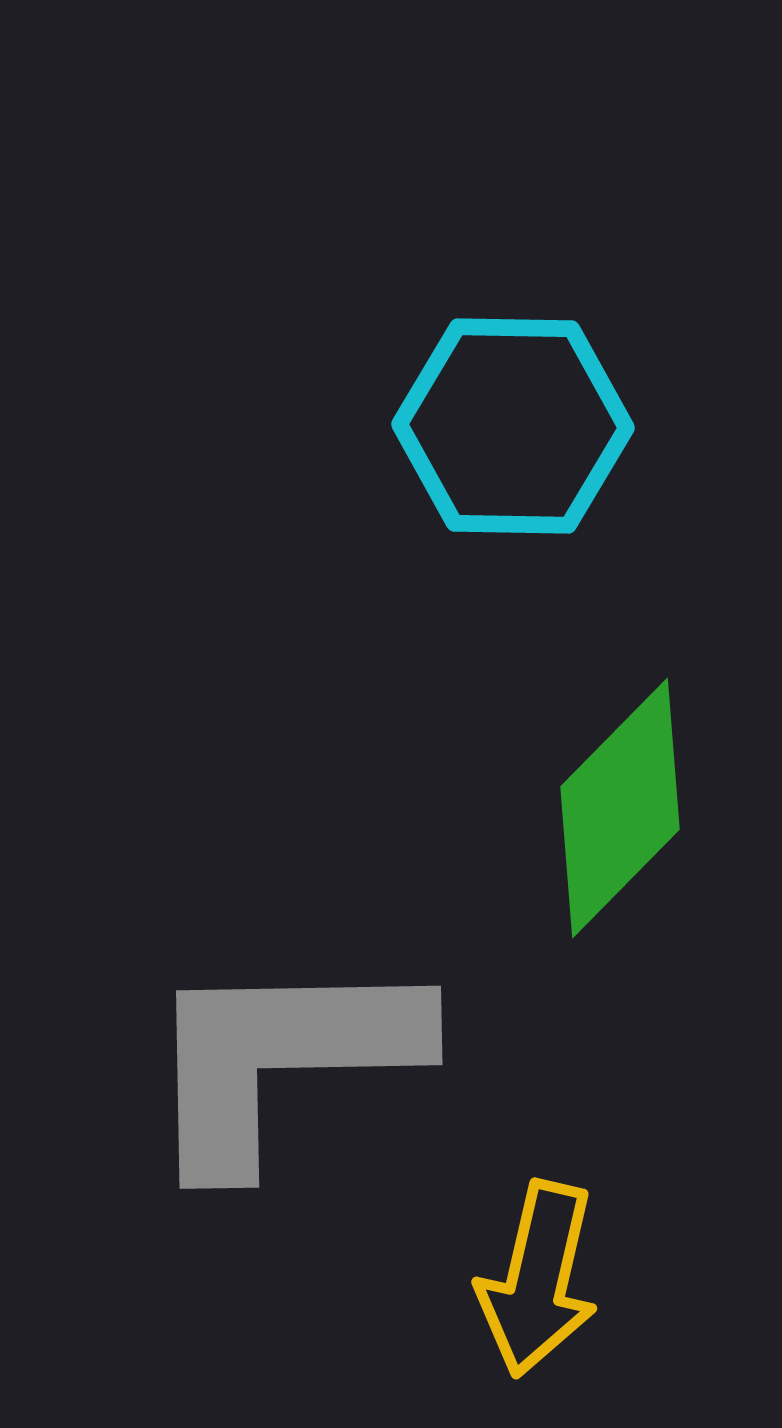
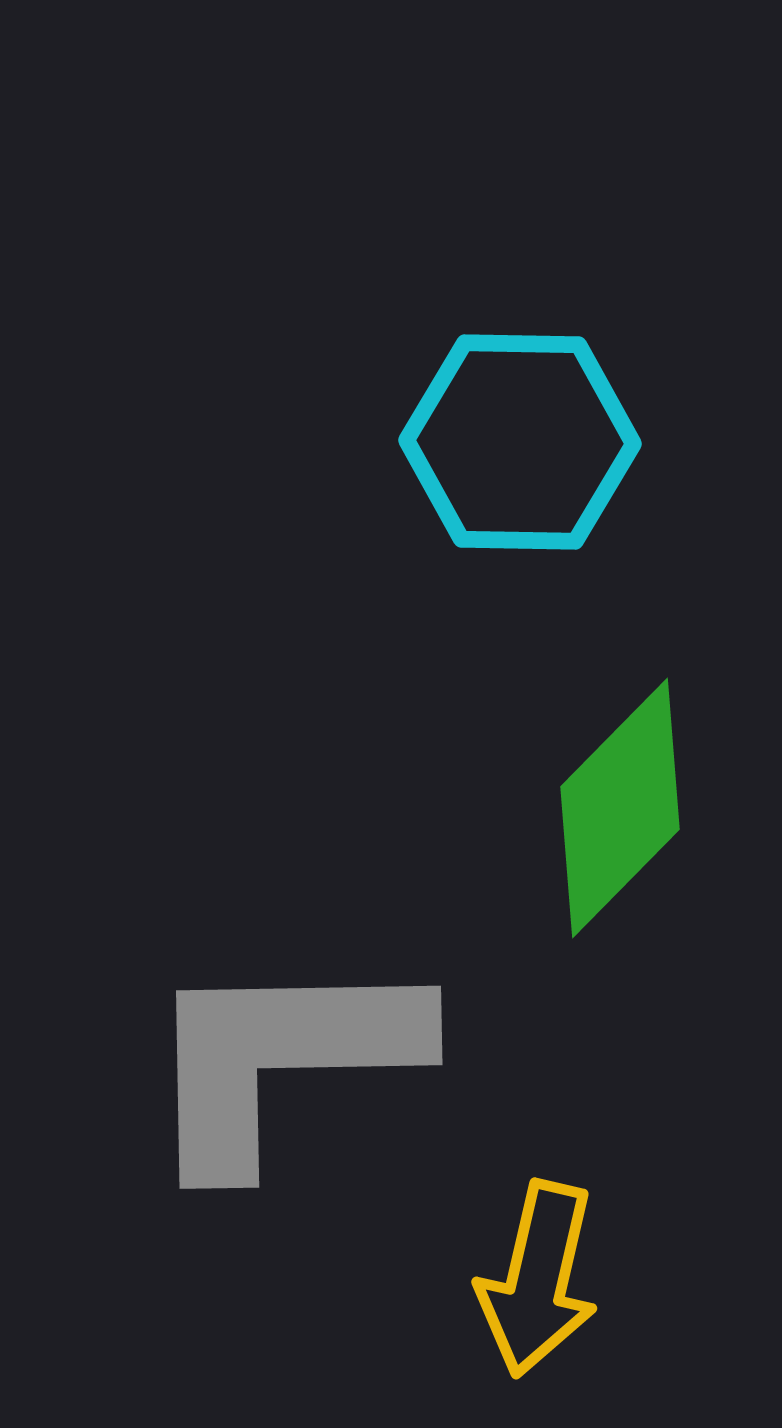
cyan hexagon: moved 7 px right, 16 px down
